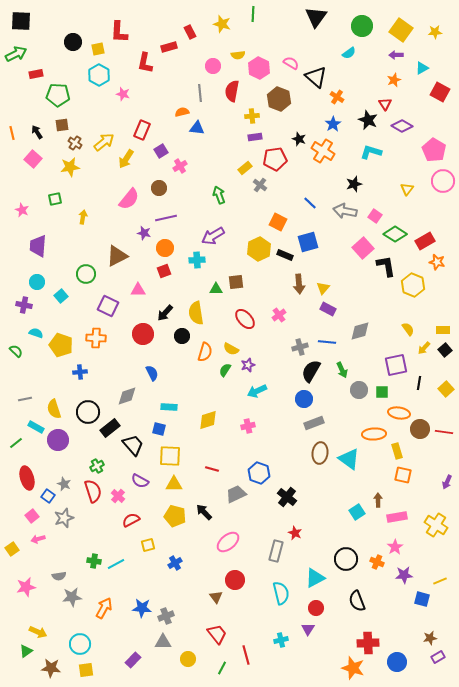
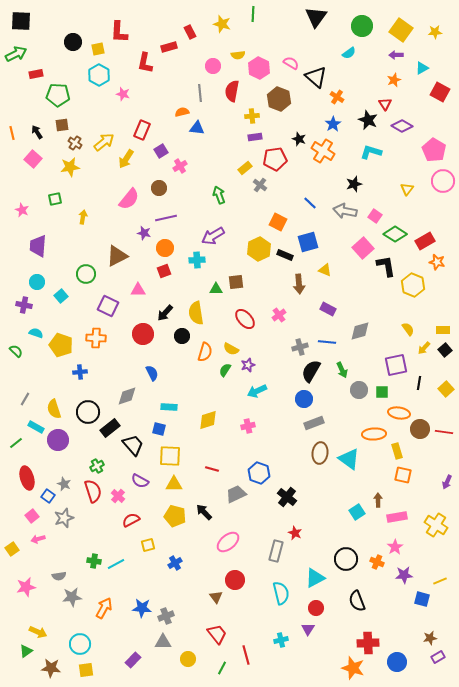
yellow triangle at (323, 288): moved 2 px right, 18 px up; rotated 48 degrees counterclockwise
gray line at (25, 399): rotated 48 degrees counterclockwise
